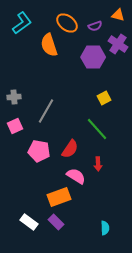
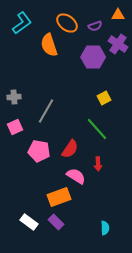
orange triangle: rotated 16 degrees counterclockwise
pink square: moved 1 px down
